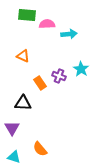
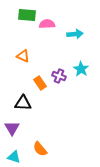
cyan arrow: moved 6 px right
